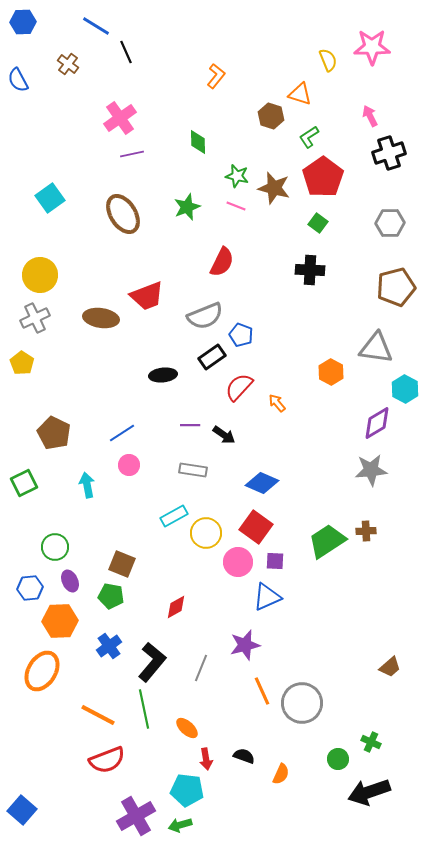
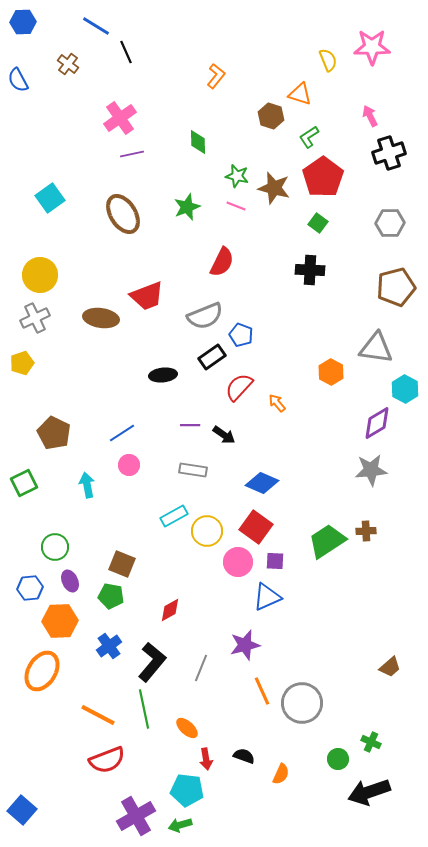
yellow pentagon at (22, 363): rotated 20 degrees clockwise
yellow circle at (206, 533): moved 1 px right, 2 px up
red diamond at (176, 607): moved 6 px left, 3 px down
